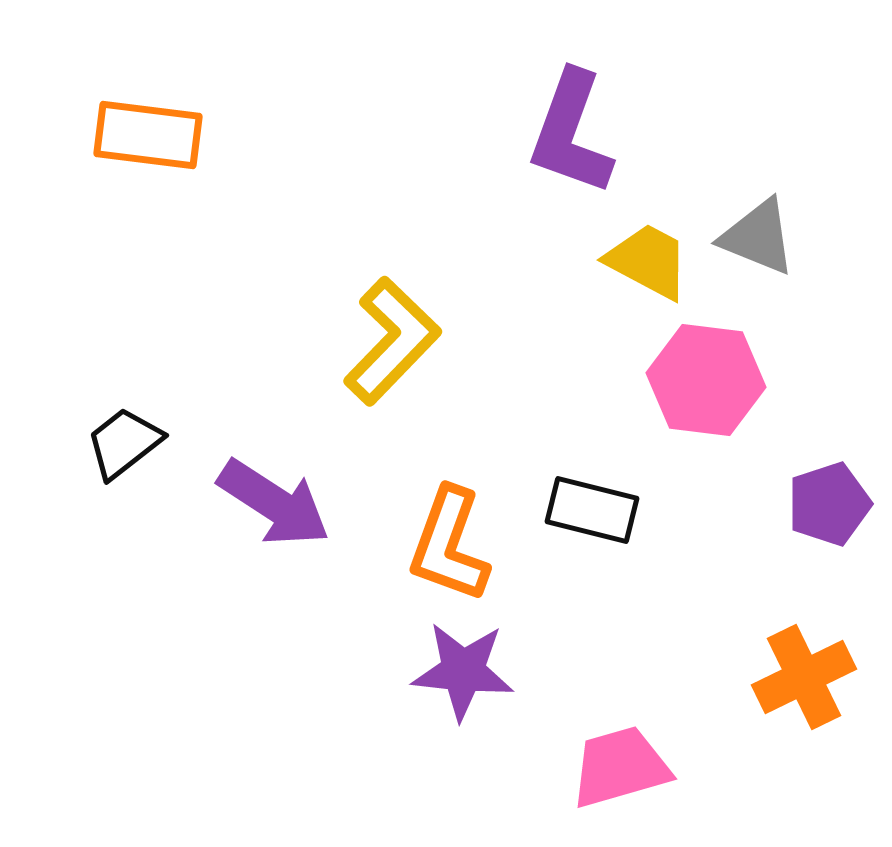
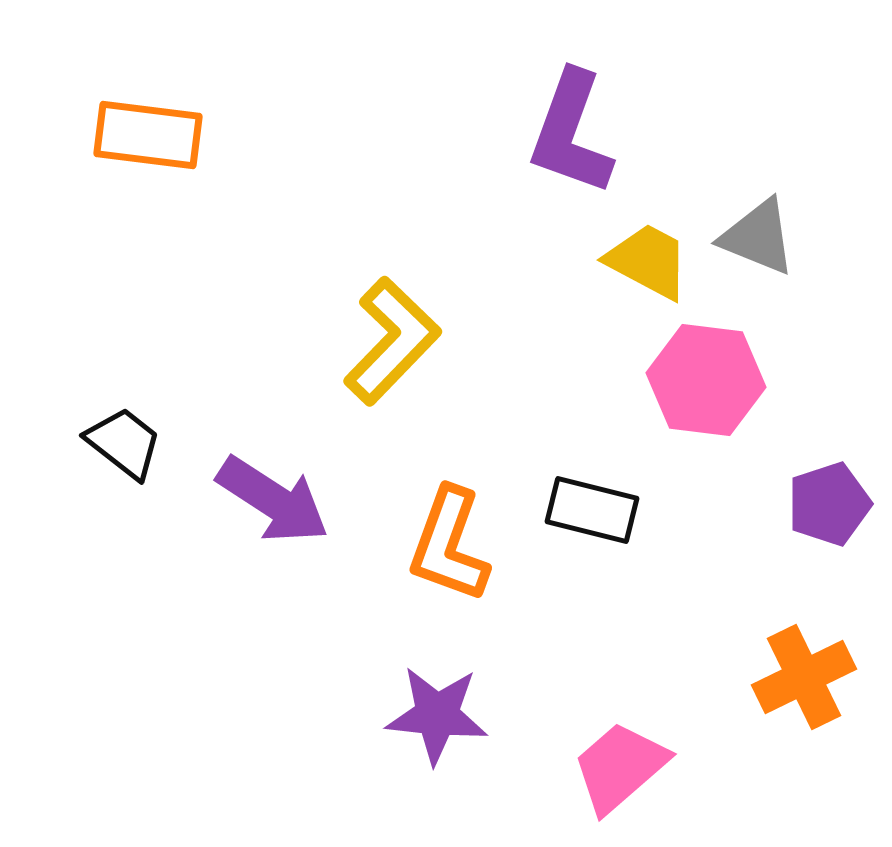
black trapezoid: rotated 76 degrees clockwise
purple arrow: moved 1 px left, 3 px up
purple star: moved 26 px left, 44 px down
pink trapezoid: rotated 25 degrees counterclockwise
